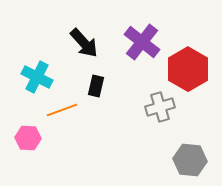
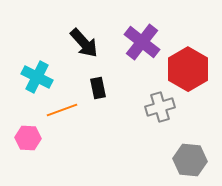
black rectangle: moved 2 px right, 2 px down; rotated 25 degrees counterclockwise
